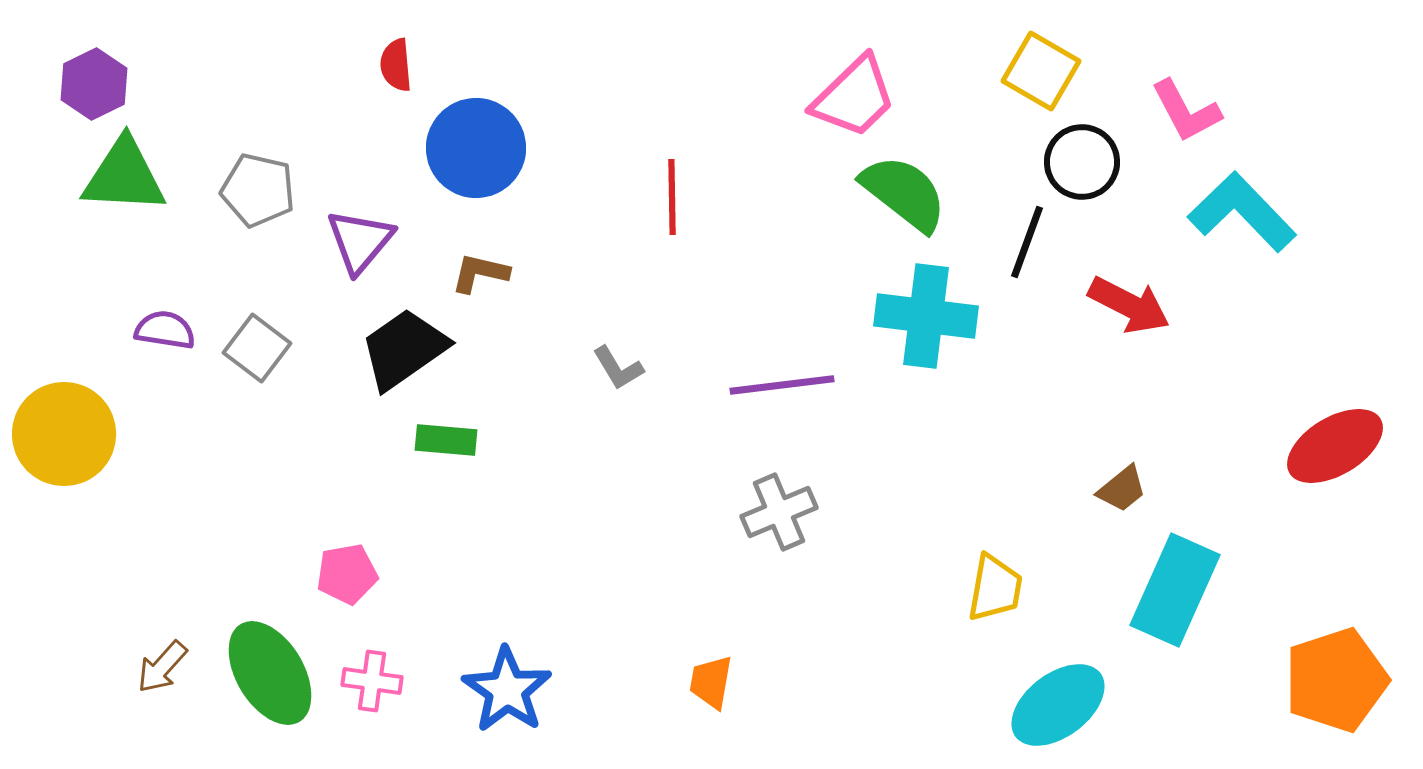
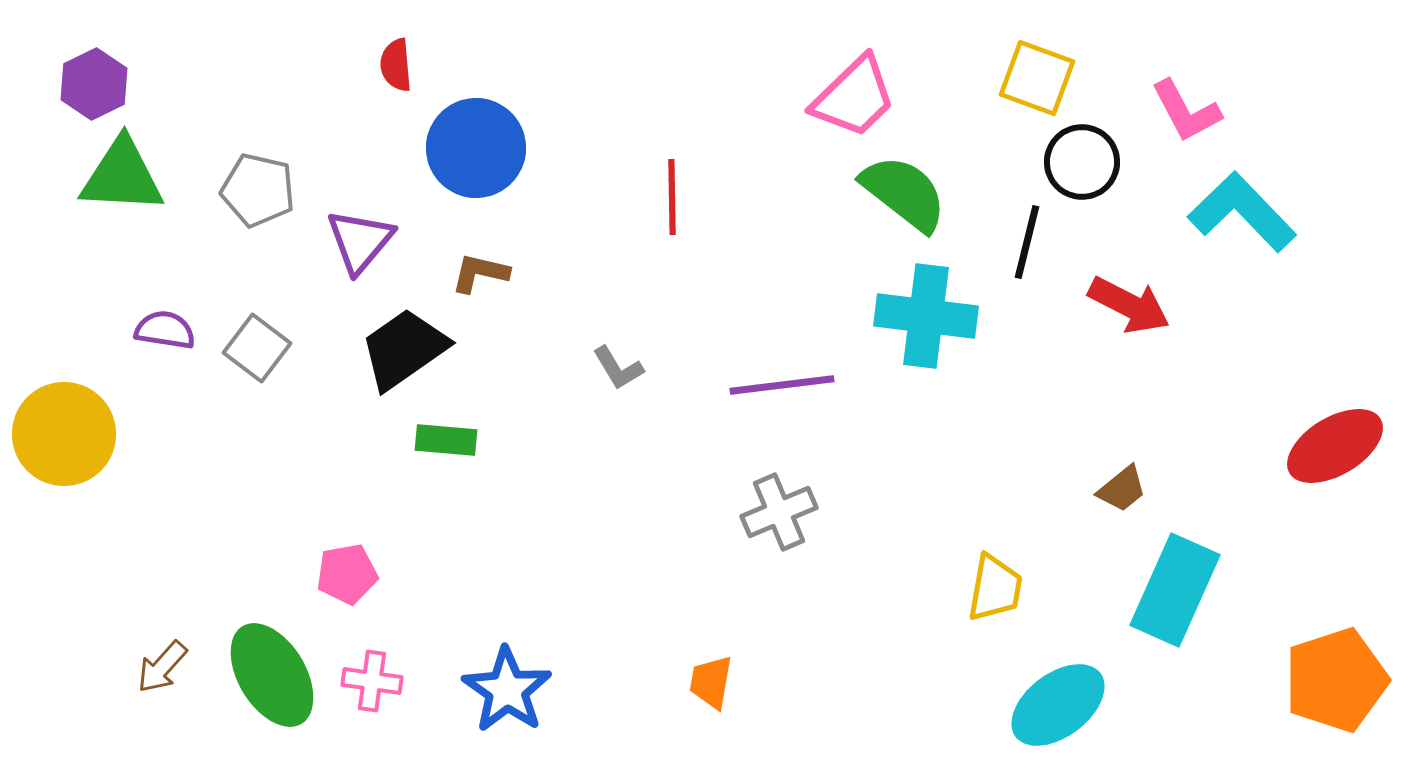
yellow square: moved 4 px left, 7 px down; rotated 10 degrees counterclockwise
green triangle: moved 2 px left
black line: rotated 6 degrees counterclockwise
green ellipse: moved 2 px right, 2 px down
